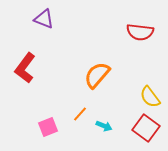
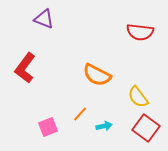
orange semicircle: rotated 104 degrees counterclockwise
yellow semicircle: moved 12 px left
cyan arrow: rotated 35 degrees counterclockwise
